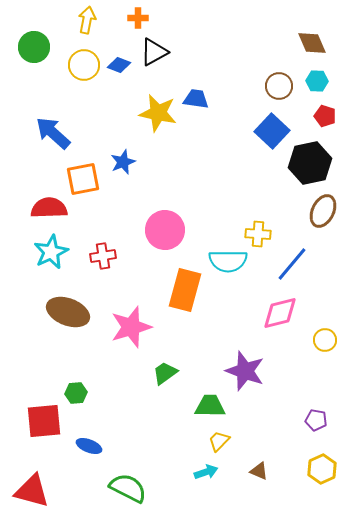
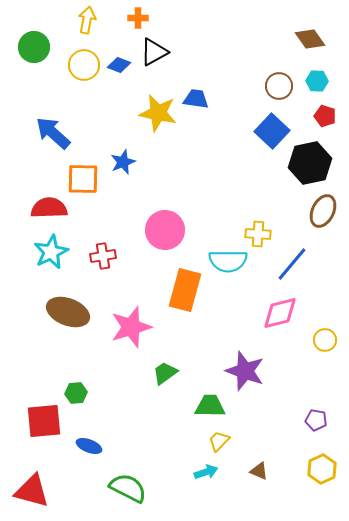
brown diamond at (312, 43): moved 2 px left, 4 px up; rotated 12 degrees counterclockwise
orange square at (83, 179): rotated 12 degrees clockwise
